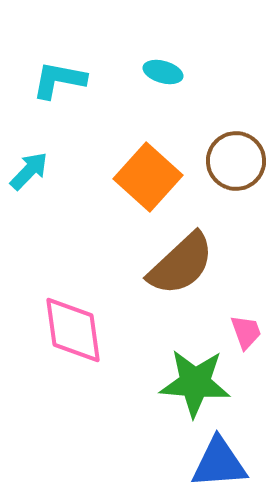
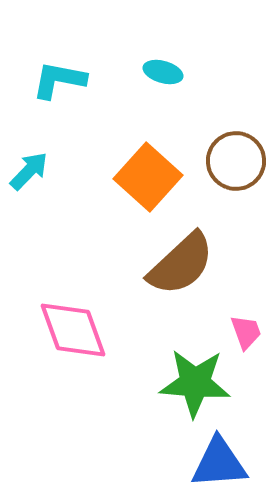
pink diamond: rotated 12 degrees counterclockwise
